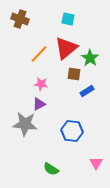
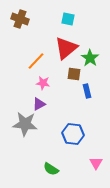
orange line: moved 3 px left, 7 px down
pink star: moved 2 px right, 1 px up
blue rectangle: rotated 72 degrees counterclockwise
blue hexagon: moved 1 px right, 3 px down
